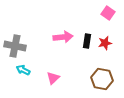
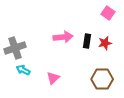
gray cross: moved 2 px down; rotated 30 degrees counterclockwise
brown hexagon: rotated 10 degrees counterclockwise
